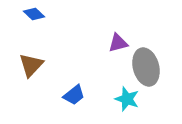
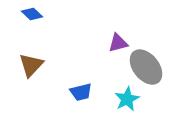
blue diamond: moved 2 px left
gray ellipse: rotated 24 degrees counterclockwise
blue trapezoid: moved 7 px right, 3 px up; rotated 25 degrees clockwise
cyan star: rotated 25 degrees clockwise
